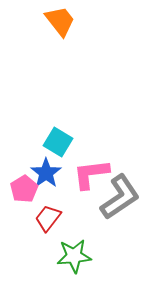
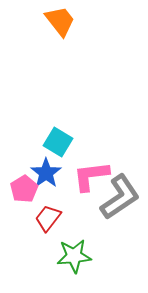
pink L-shape: moved 2 px down
